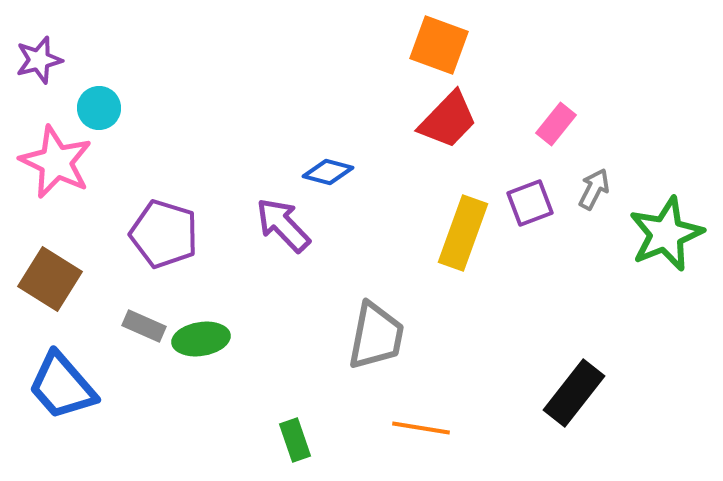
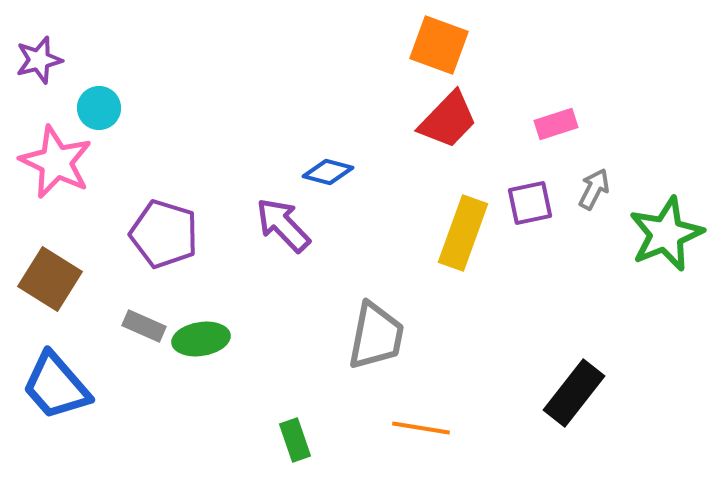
pink rectangle: rotated 33 degrees clockwise
purple square: rotated 9 degrees clockwise
blue trapezoid: moved 6 px left
